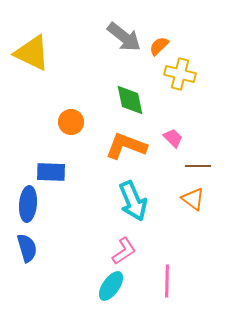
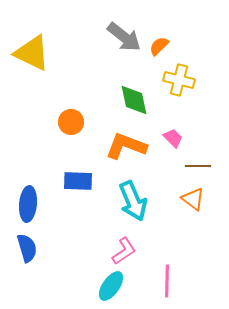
yellow cross: moved 1 px left, 6 px down
green diamond: moved 4 px right
blue rectangle: moved 27 px right, 9 px down
